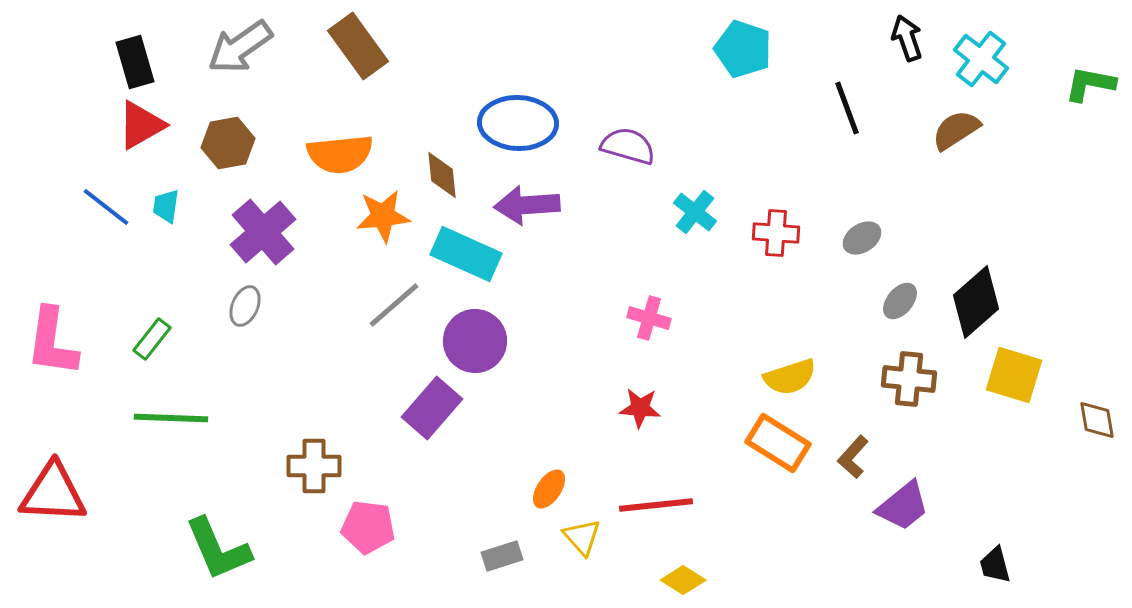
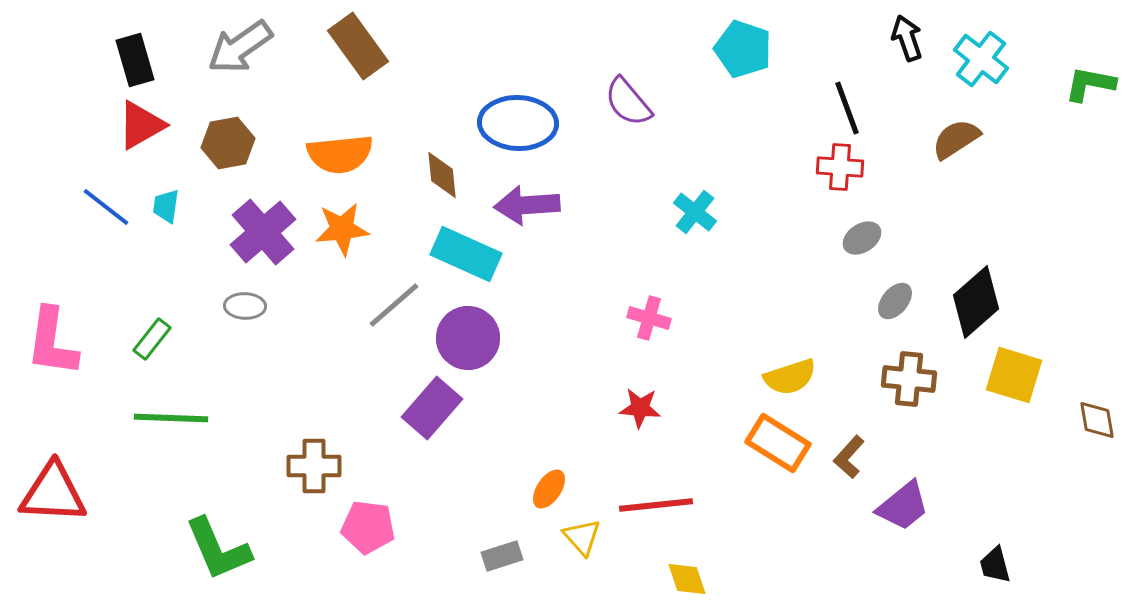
black rectangle at (135, 62): moved 2 px up
brown semicircle at (956, 130): moved 9 px down
purple semicircle at (628, 146): moved 44 px up; rotated 146 degrees counterclockwise
orange star at (383, 216): moved 41 px left, 13 px down
red cross at (776, 233): moved 64 px right, 66 px up
gray ellipse at (900, 301): moved 5 px left
gray ellipse at (245, 306): rotated 69 degrees clockwise
purple circle at (475, 341): moved 7 px left, 3 px up
brown L-shape at (853, 457): moved 4 px left
yellow diamond at (683, 580): moved 4 px right, 1 px up; rotated 39 degrees clockwise
